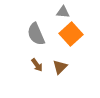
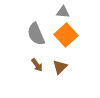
orange square: moved 5 px left, 1 px down
